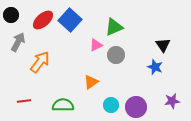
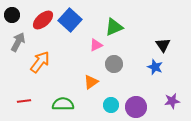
black circle: moved 1 px right
gray circle: moved 2 px left, 9 px down
green semicircle: moved 1 px up
